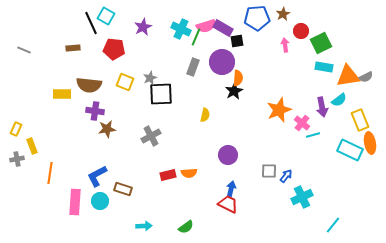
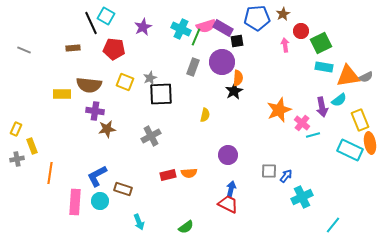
cyan arrow at (144, 226): moved 5 px left, 4 px up; rotated 70 degrees clockwise
